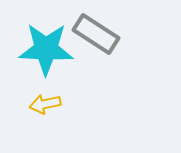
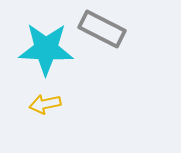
gray rectangle: moved 6 px right, 5 px up; rotated 6 degrees counterclockwise
